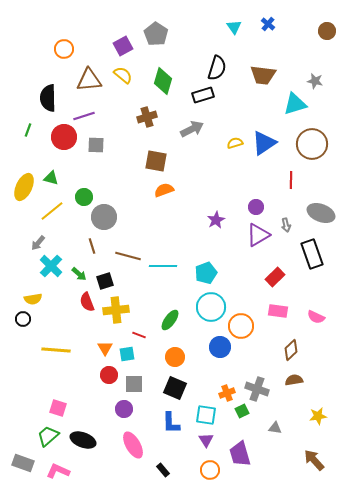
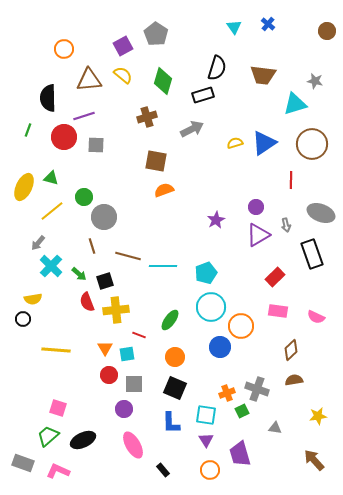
black ellipse at (83, 440): rotated 45 degrees counterclockwise
